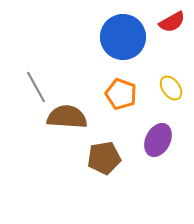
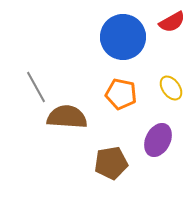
orange pentagon: rotated 8 degrees counterclockwise
brown pentagon: moved 7 px right, 5 px down
